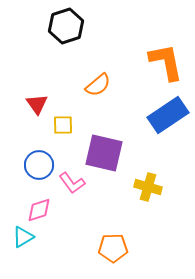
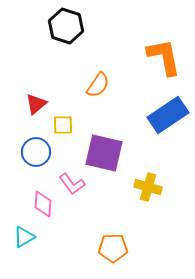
black hexagon: rotated 24 degrees counterclockwise
orange L-shape: moved 2 px left, 5 px up
orange semicircle: rotated 16 degrees counterclockwise
red triangle: moved 1 px left; rotated 25 degrees clockwise
blue circle: moved 3 px left, 13 px up
pink L-shape: moved 1 px down
pink diamond: moved 4 px right, 6 px up; rotated 68 degrees counterclockwise
cyan triangle: moved 1 px right
